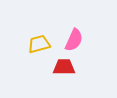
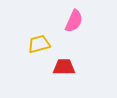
pink semicircle: moved 19 px up
